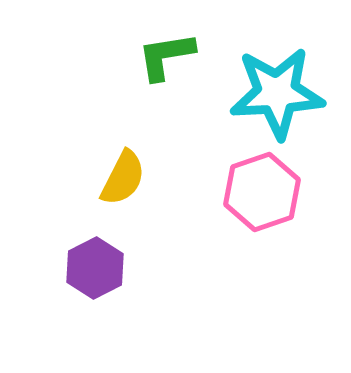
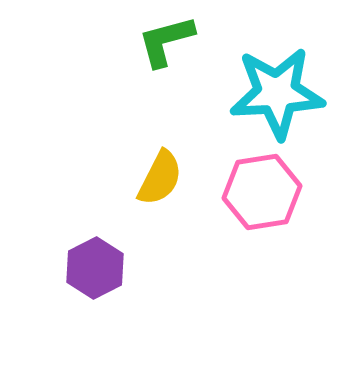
green L-shape: moved 15 px up; rotated 6 degrees counterclockwise
yellow semicircle: moved 37 px right
pink hexagon: rotated 10 degrees clockwise
